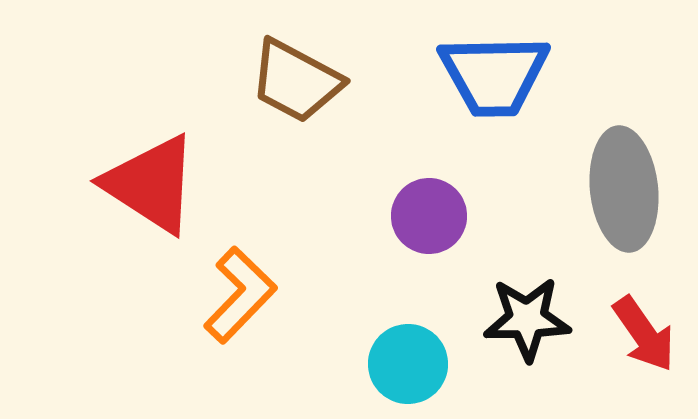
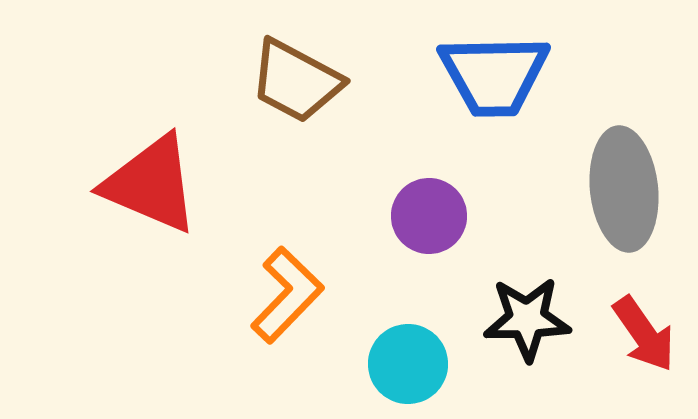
red triangle: rotated 10 degrees counterclockwise
orange L-shape: moved 47 px right
